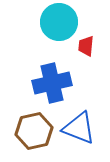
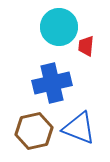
cyan circle: moved 5 px down
